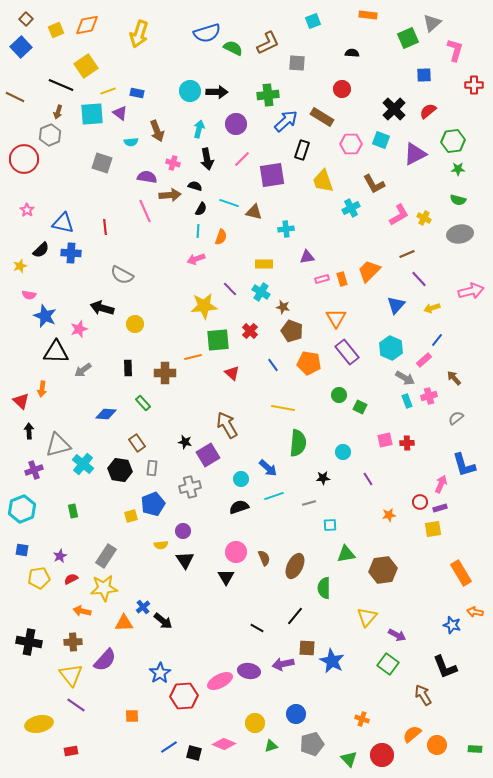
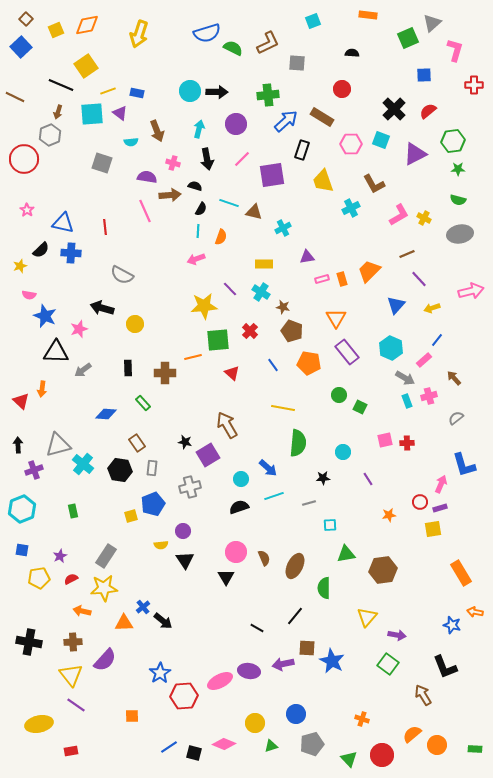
cyan cross at (286, 229): moved 3 px left, 1 px up; rotated 21 degrees counterclockwise
black arrow at (29, 431): moved 11 px left, 14 px down
purple arrow at (397, 635): rotated 18 degrees counterclockwise
